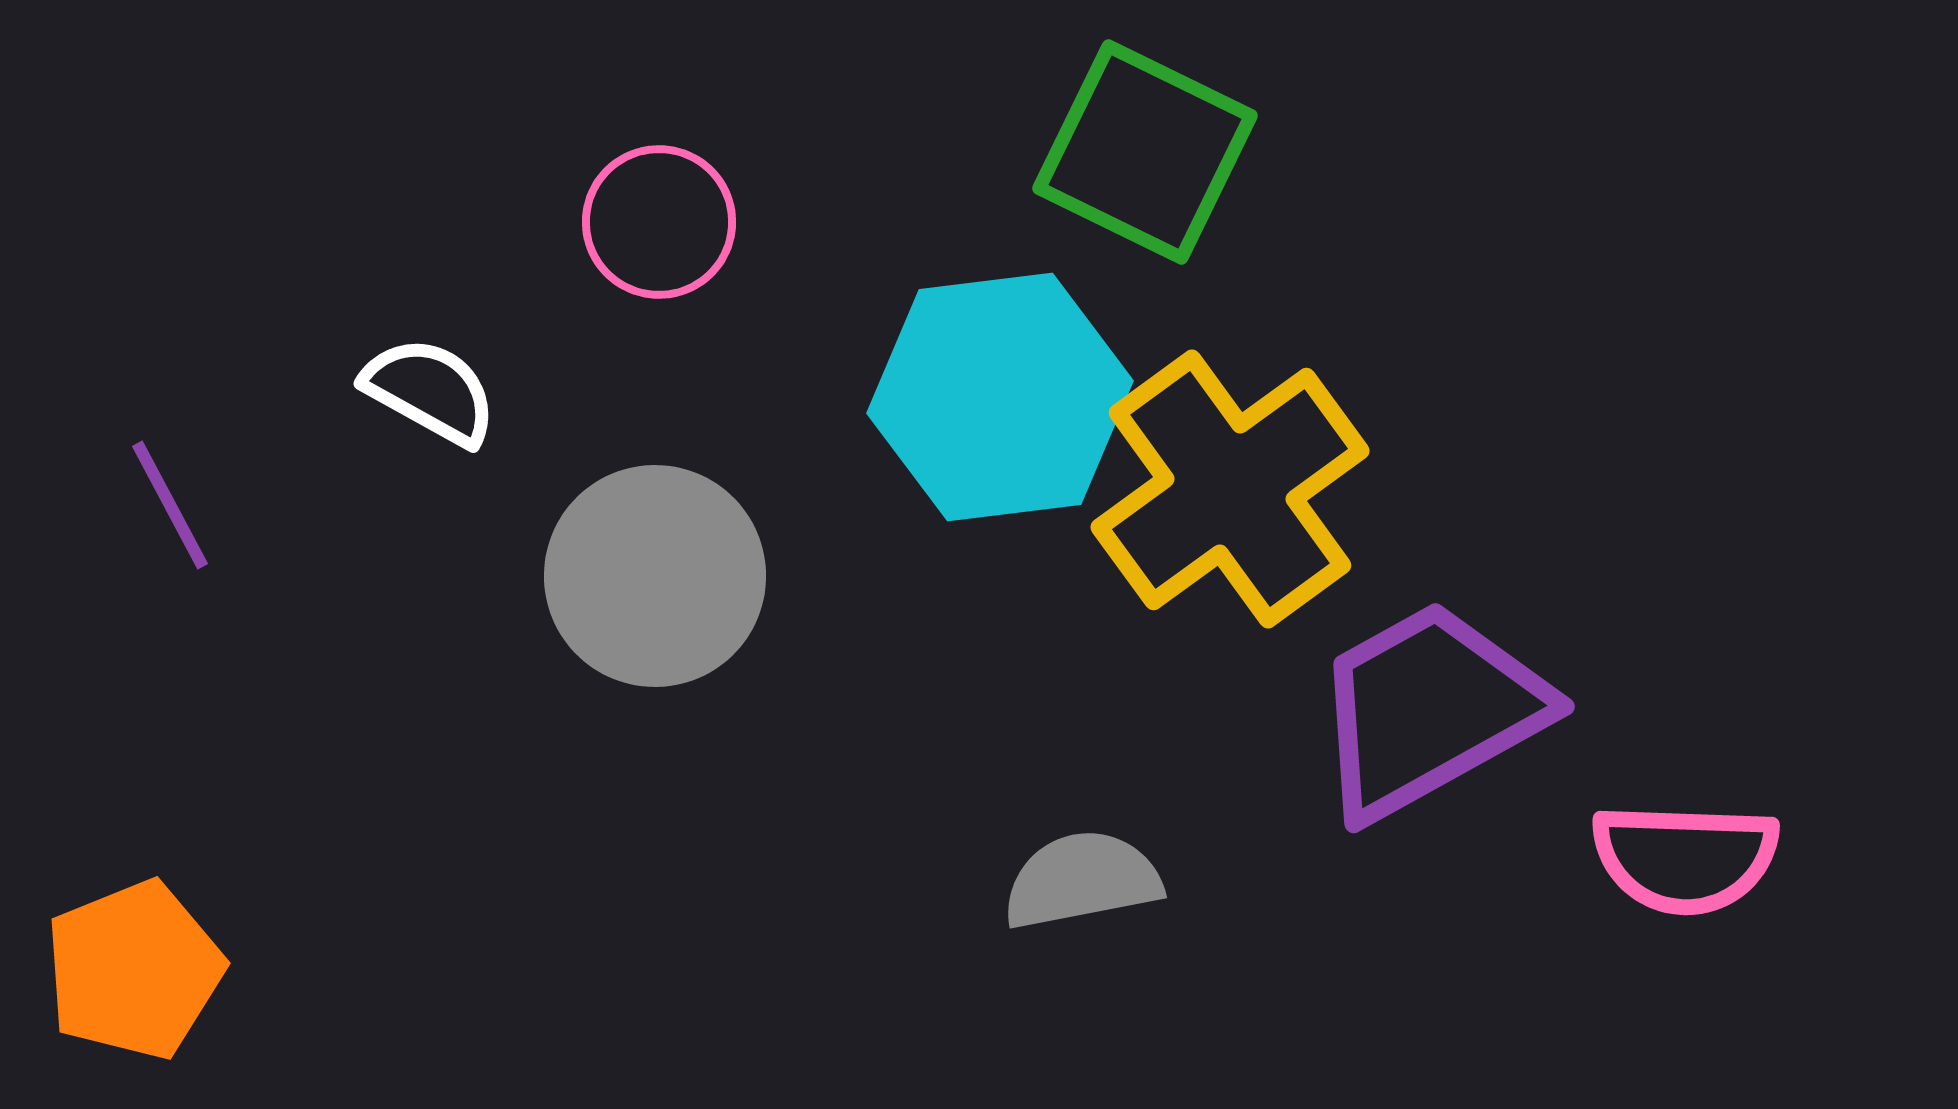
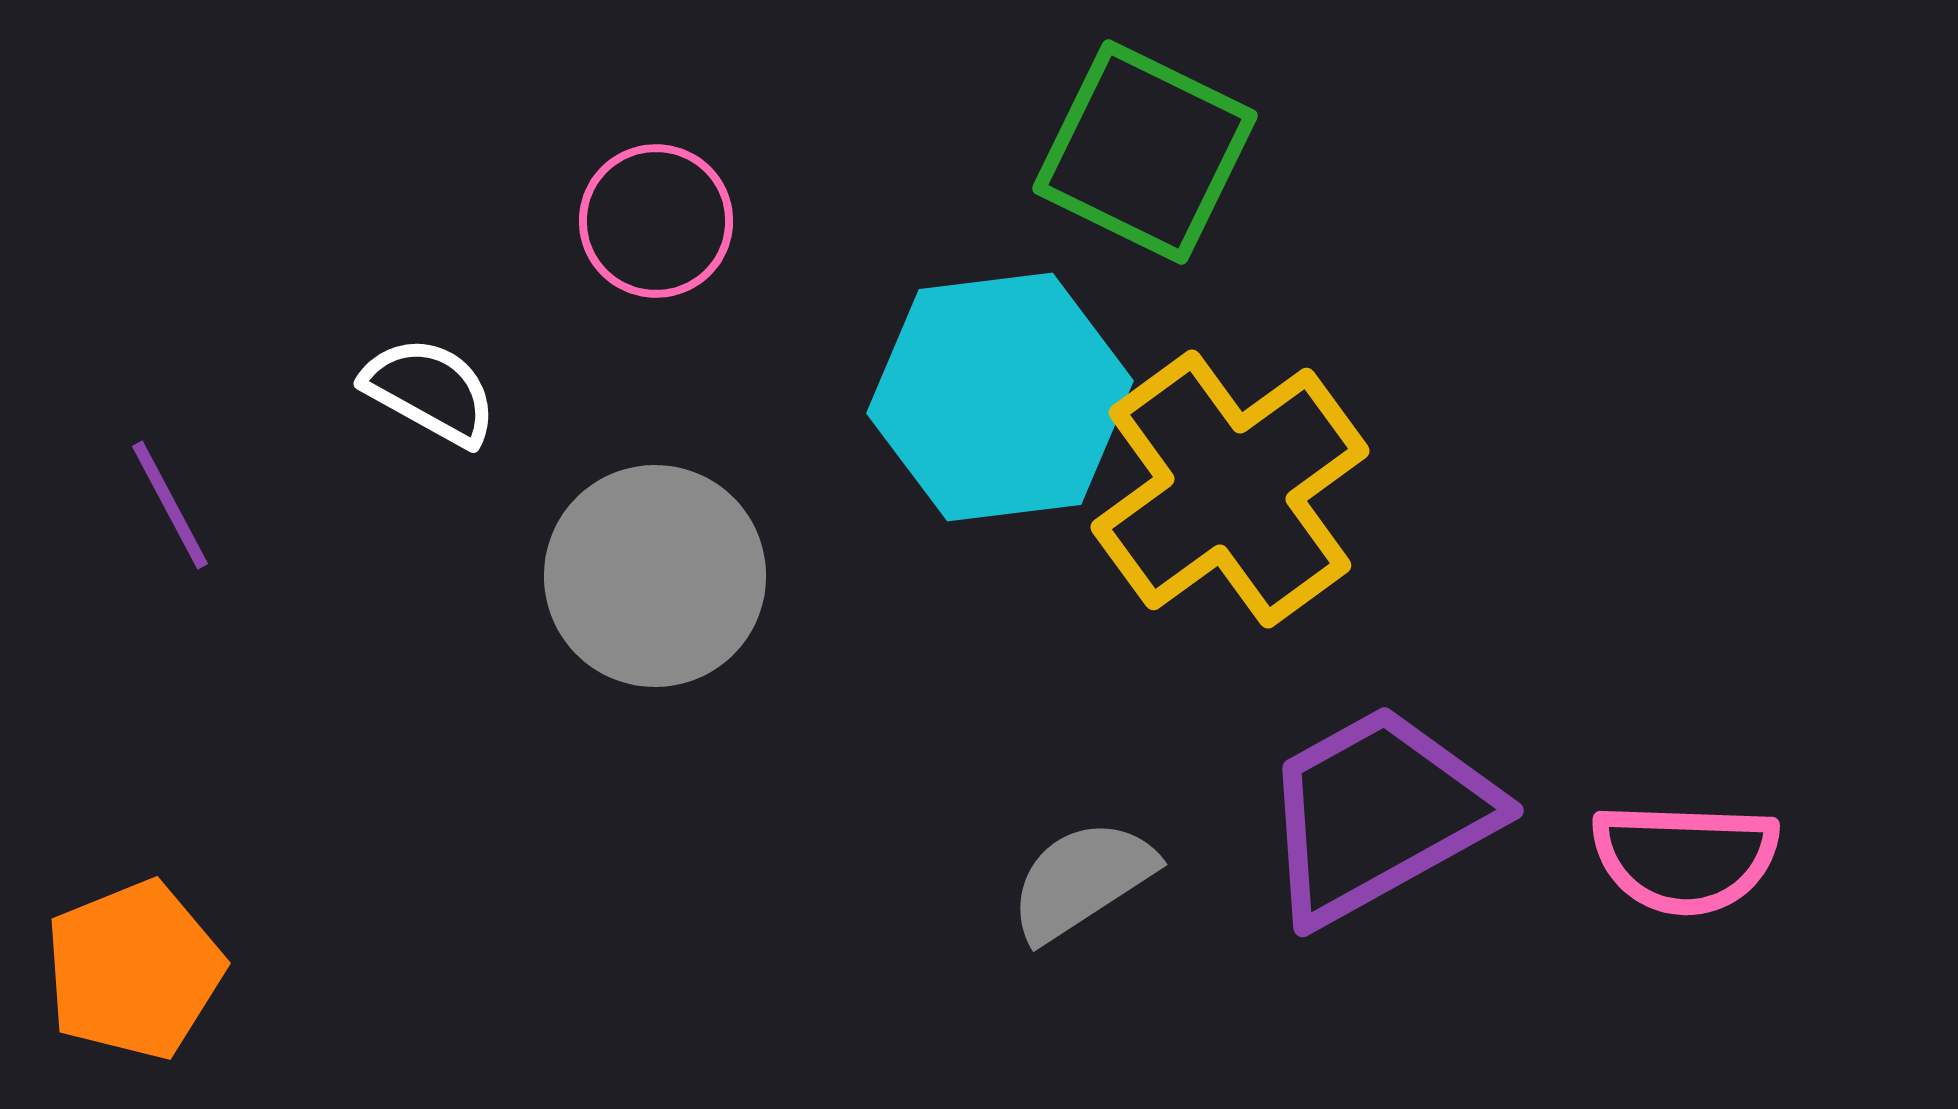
pink circle: moved 3 px left, 1 px up
purple trapezoid: moved 51 px left, 104 px down
gray semicircle: rotated 22 degrees counterclockwise
